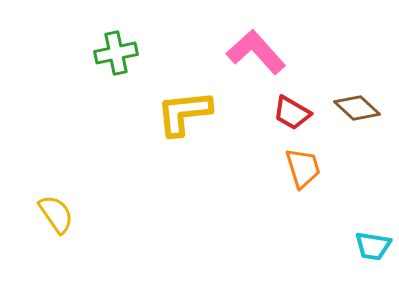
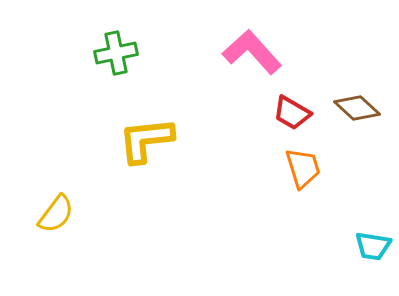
pink L-shape: moved 4 px left
yellow L-shape: moved 38 px left, 27 px down
yellow semicircle: rotated 72 degrees clockwise
